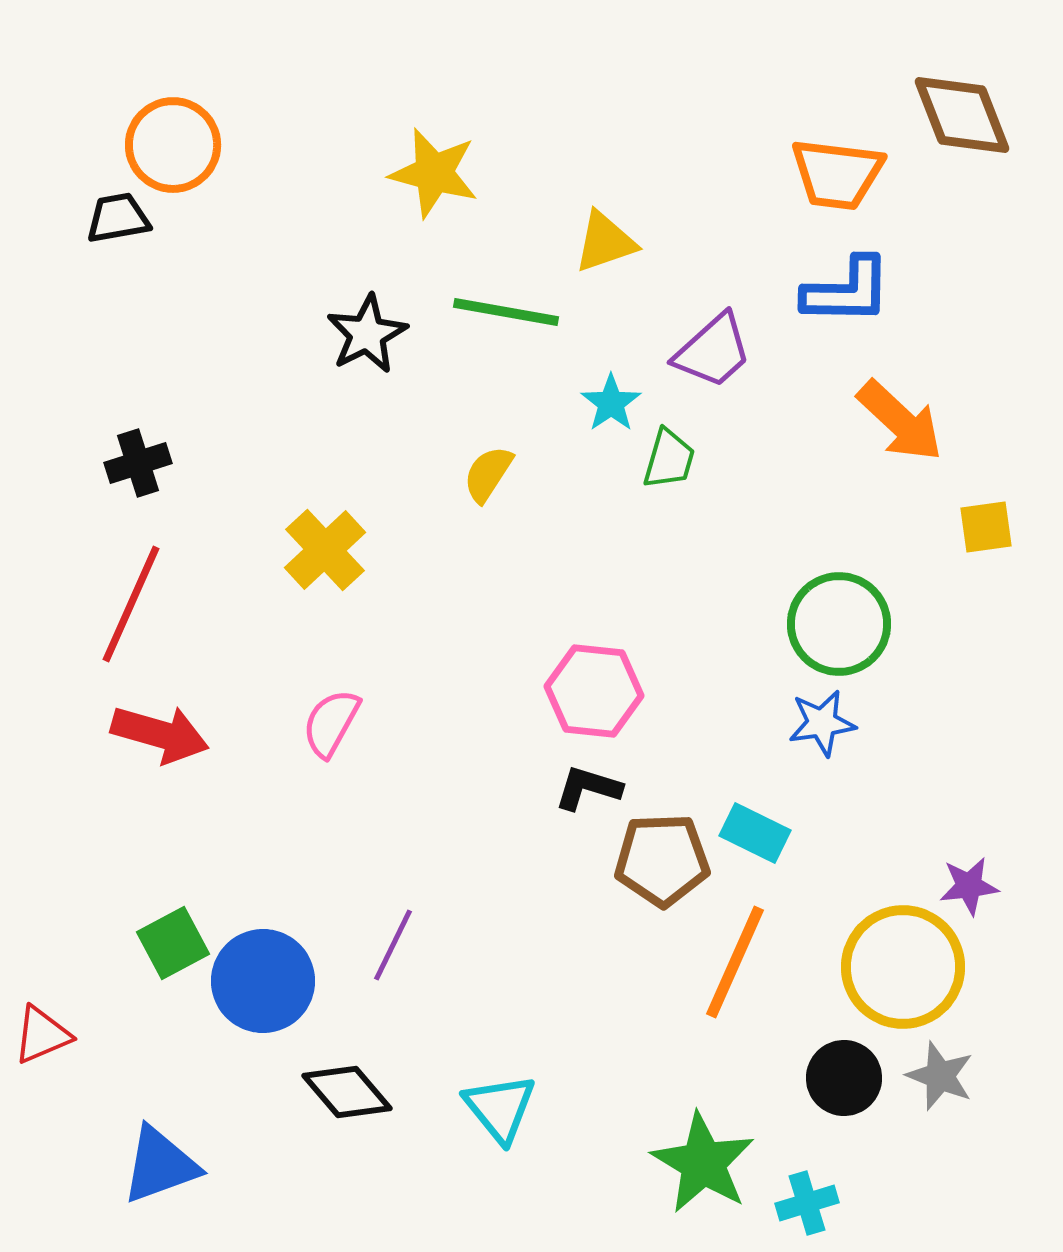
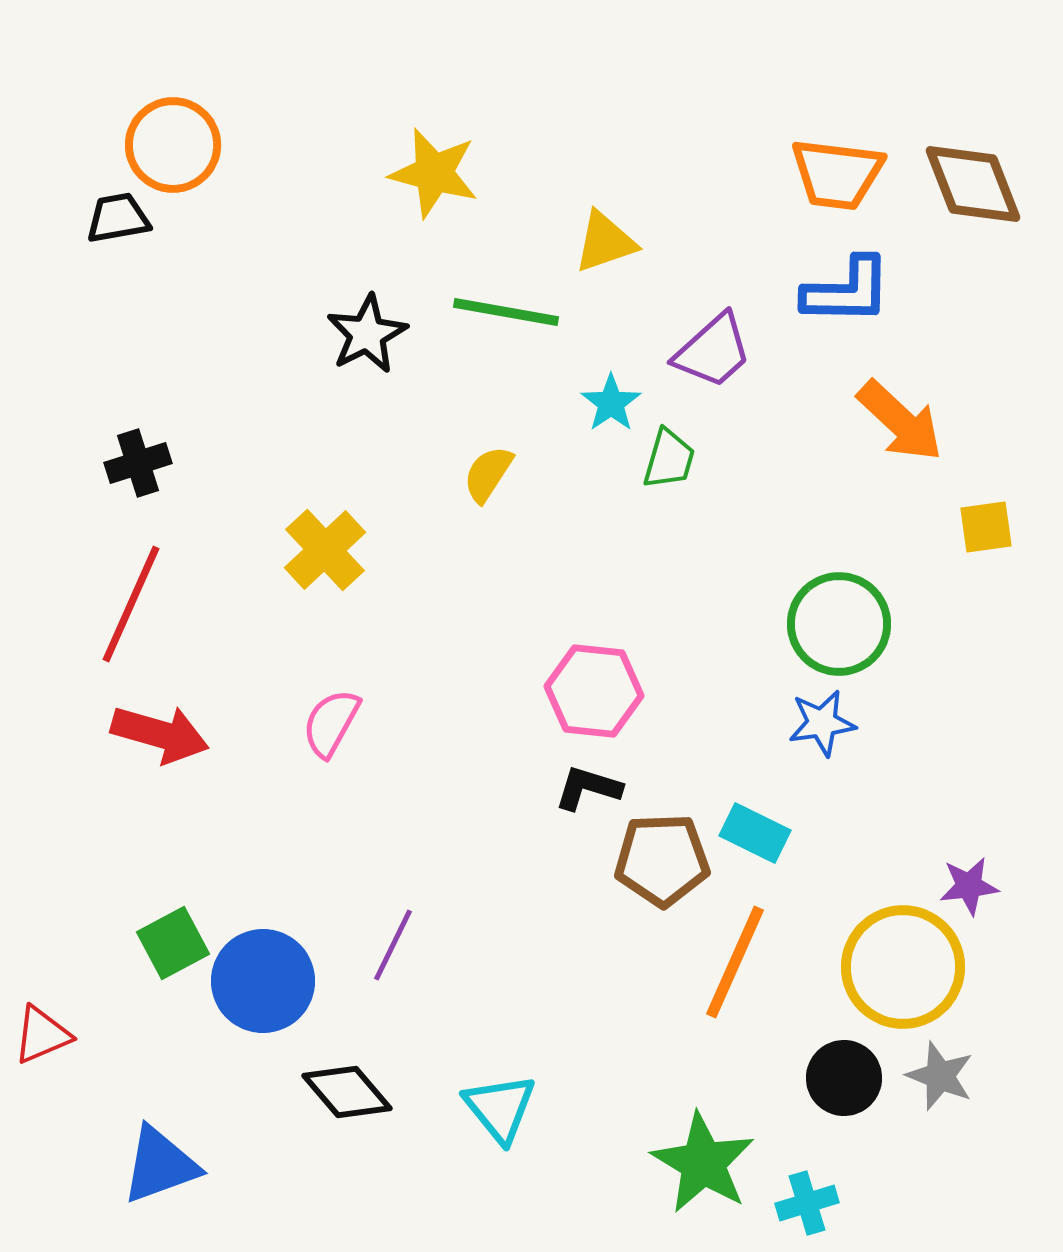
brown diamond: moved 11 px right, 69 px down
